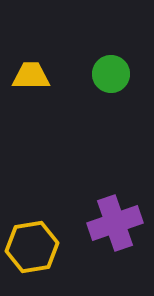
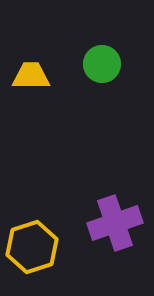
green circle: moved 9 px left, 10 px up
yellow hexagon: rotated 9 degrees counterclockwise
